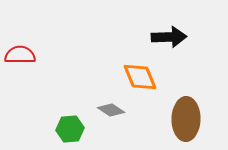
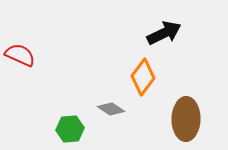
black arrow: moved 5 px left, 4 px up; rotated 24 degrees counterclockwise
red semicircle: rotated 24 degrees clockwise
orange diamond: moved 3 px right; rotated 60 degrees clockwise
gray diamond: moved 1 px up
